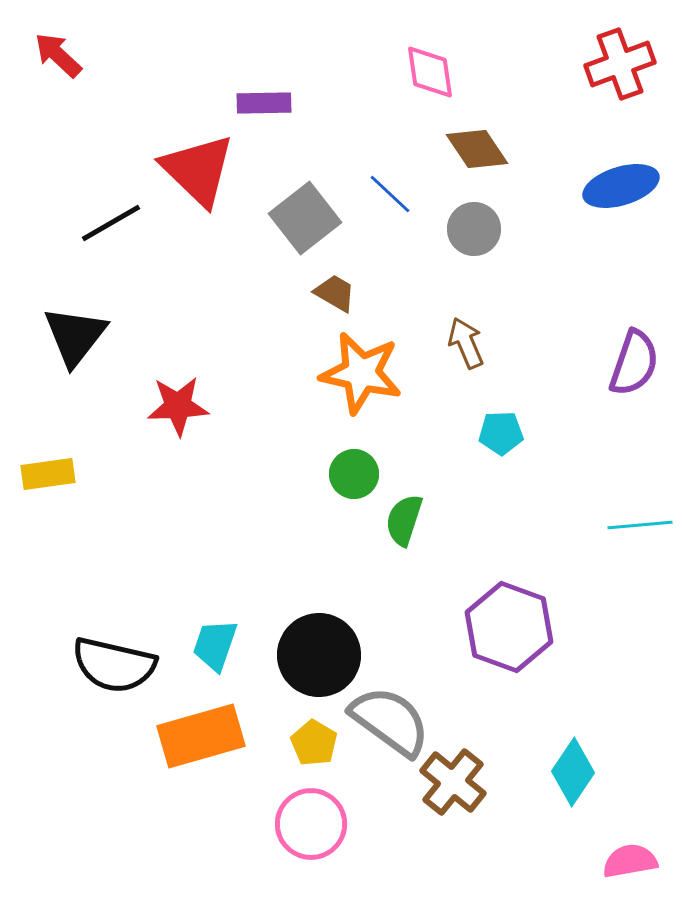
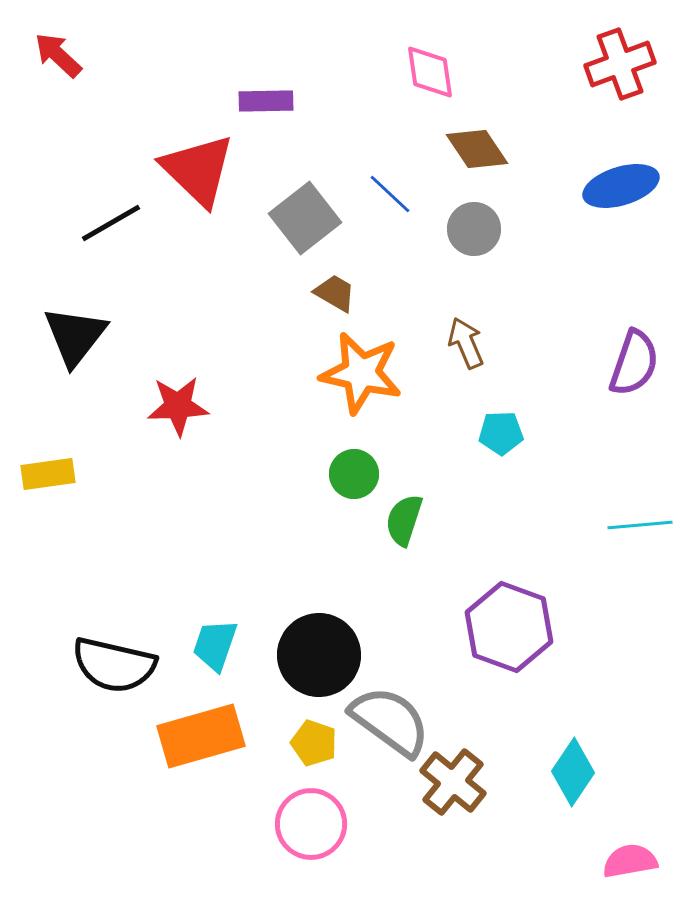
purple rectangle: moved 2 px right, 2 px up
yellow pentagon: rotated 12 degrees counterclockwise
